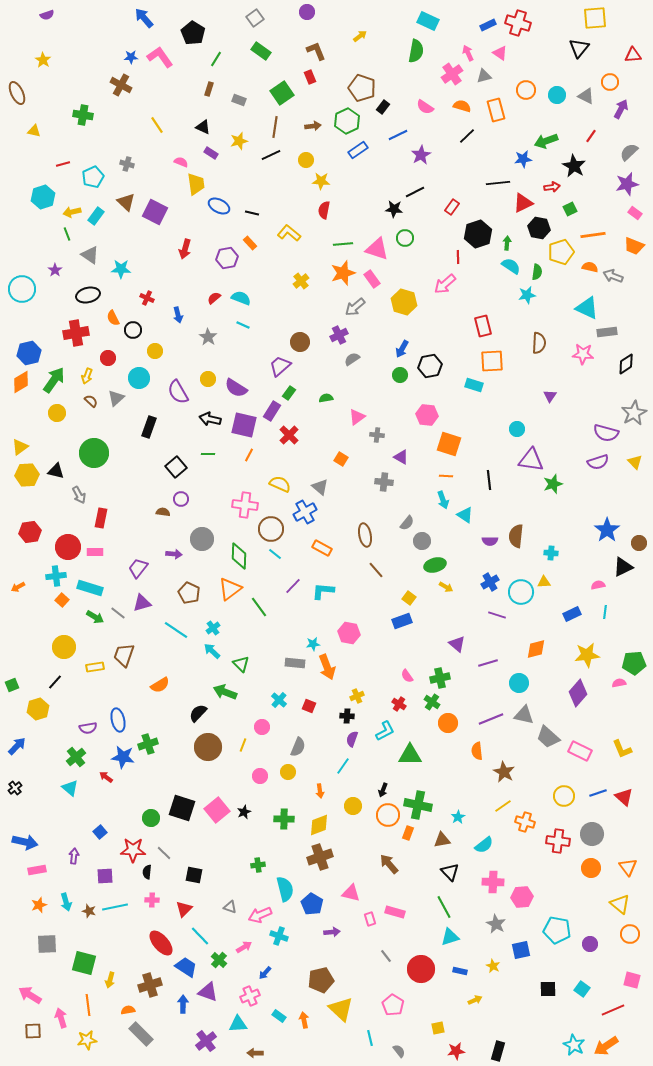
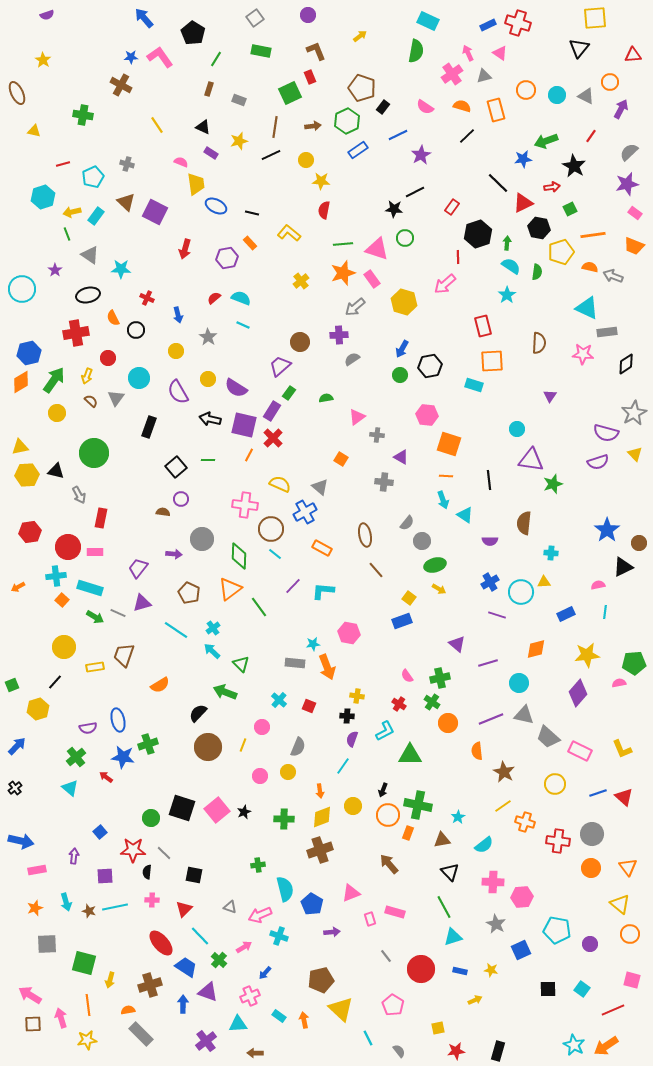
purple circle at (307, 12): moved 1 px right, 3 px down
green rectangle at (261, 51): rotated 24 degrees counterclockwise
green square at (282, 93): moved 8 px right; rotated 10 degrees clockwise
black line at (498, 183): rotated 50 degrees clockwise
blue ellipse at (219, 206): moved 3 px left
cyan star at (527, 295): moved 20 px left; rotated 24 degrees counterclockwise
black circle at (133, 330): moved 3 px right
purple cross at (339, 335): rotated 24 degrees clockwise
yellow circle at (155, 351): moved 21 px right
gray triangle at (116, 398): rotated 12 degrees counterclockwise
red cross at (289, 435): moved 16 px left, 3 px down
yellow triangle at (20, 447): rotated 24 degrees clockwise
green line at (208, 454): moved 6 px down
yellow triangle at (635, 462): moved 8 px up
brown semicircle at (516, 536): moved 8 px right, 13 px up
yellow arrow at (446, 587): moved 7 px left, 2 px down
gray line at (118, 613): rotated 14 degrees counterclockwise
blue rectangle at (572, 614): moved 6 px left
yellow cross at (357, 696): rotated 32 degrees clockwise
yellow circle at (564, 796): moved 9 px left, 12 px up
yellow diamond at (319, 825): moved 3 px right, 8 px up
blue arrow at (25, 842): moved 4 px left, 1 px up
brown cross at (320, 857): moved 7 px up
pink triangle at (351, 893): rotated 36 degrees counterclockwise
orange star at (39, 905): moved 4 px left, 3 px down
cyan triangle at (450, 937): moved 3 px right
blue square at (521, 950): rotated 12 degrees counterclockwise
yellow star at (493, 966): moved 2 px left, 4 px down; rotated 16 degrees counterclockwise
brown square at (33, 1031): moved 7 px up
cyan line at (370, 1038): moved 2 px left; rotated 14 degrees counterclockwise
